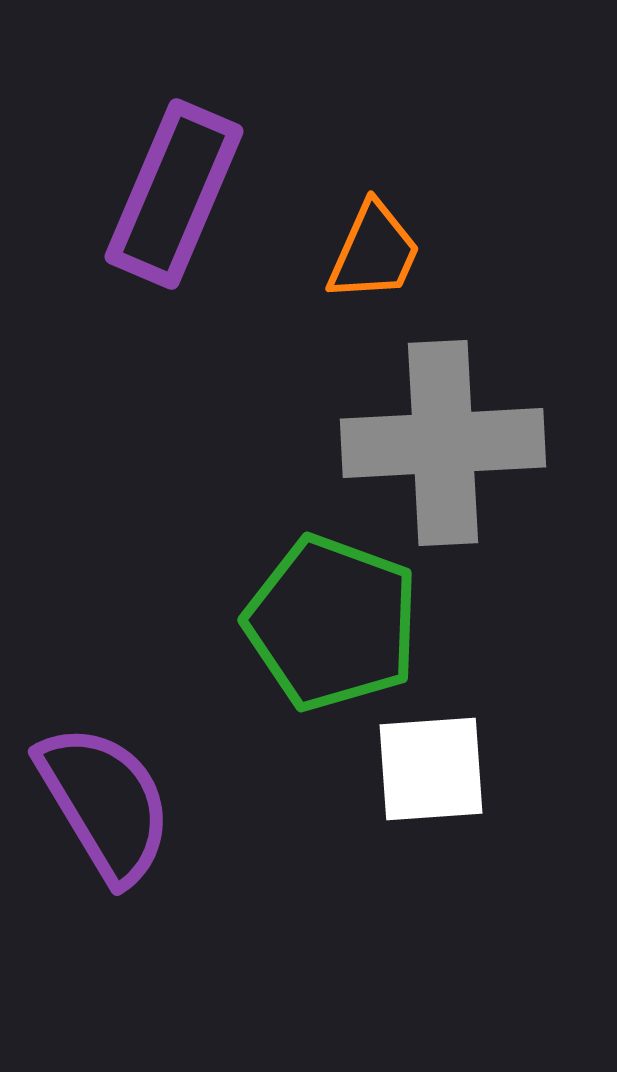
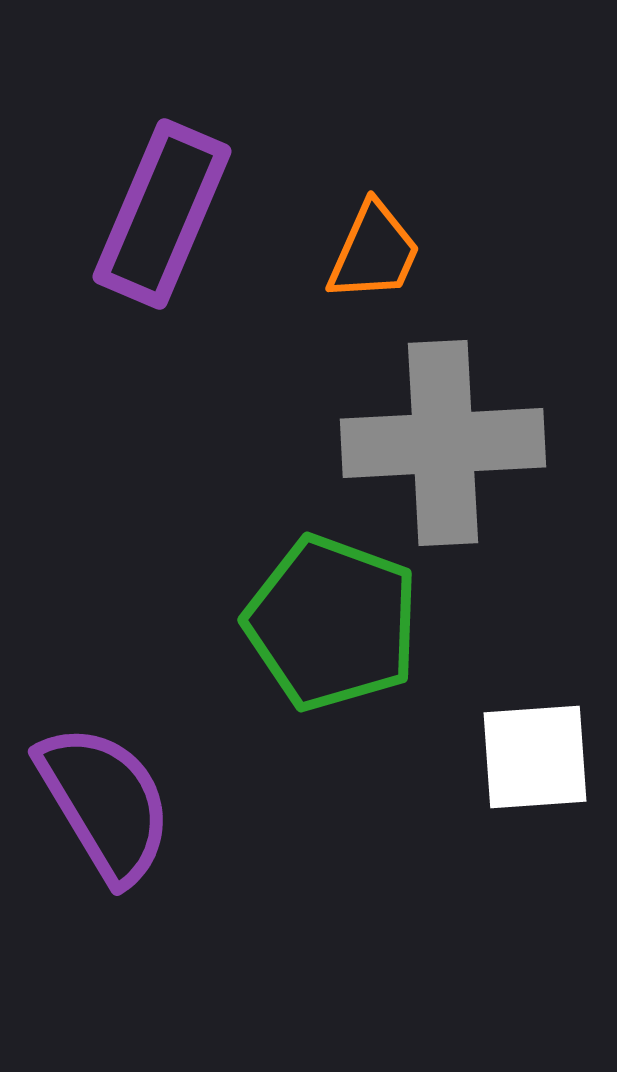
purple rectangle: moved 12 px left, 20 px down
white square: moved 104 px right, 12 px up
